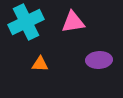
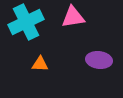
pink triangle: moved 5 px up
purple ellipse: rotated 10 degrees clockwise
